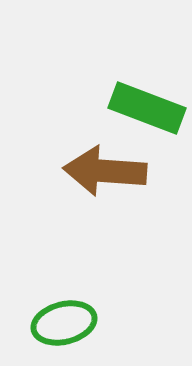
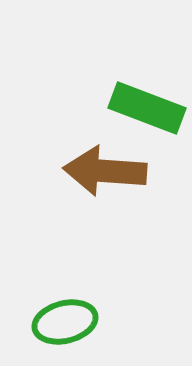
green ellipse: moved 1 px right, 1 px up
